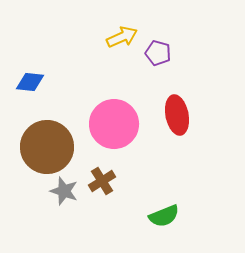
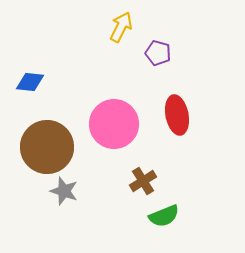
yellow arrow: moved 1 px left, 10 px up; rotated 40 degrees counterclockwise
brown cross: moved 41 px right
